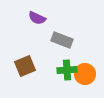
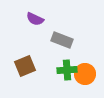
purple semicircle: moved 2 px left, 1 px down
